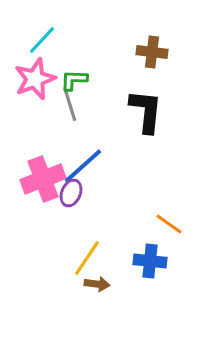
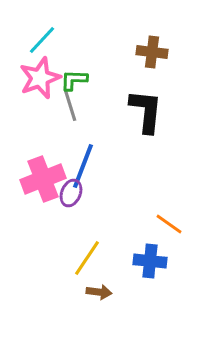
pink star: moved 5 px right, 1 px up
blue line: rotated 27 degrees counterclockwise
brown arrow: moved 2 px right, 8 px down
